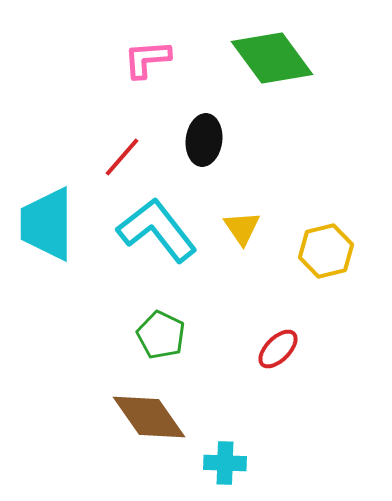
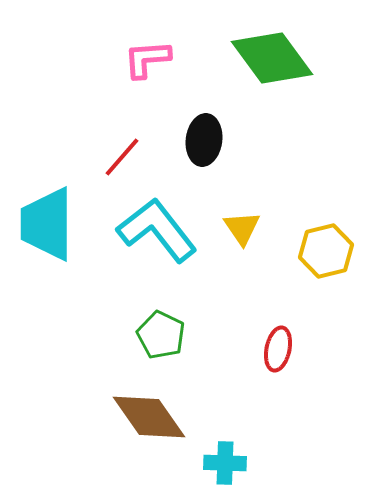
red ellipse: rotated 33 degrees counterclockwise
